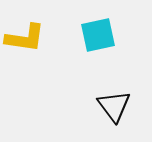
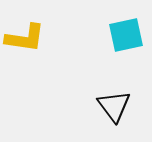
cyan square: moved 28 px right
